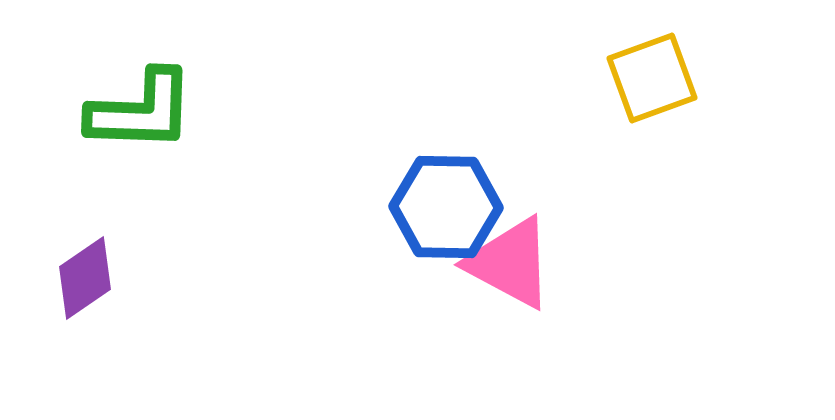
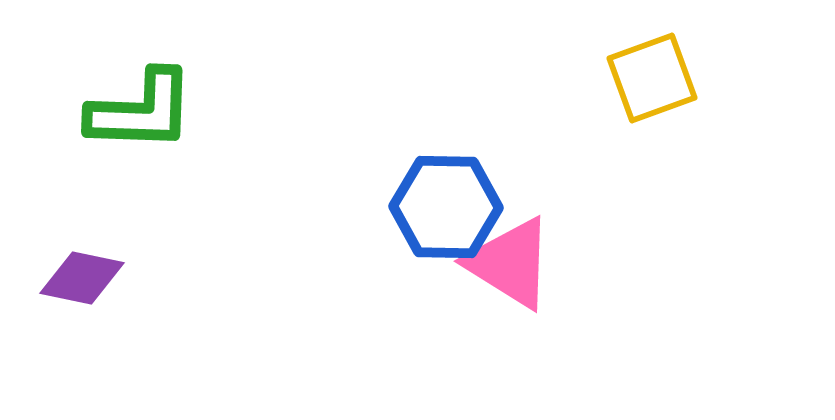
pink triangle: rotated 4 degrees clockwise
purple diamond: moved 3 px left; rotated 46 degrees clockwise
